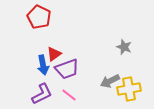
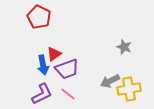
pink line: moved 1 px left, 1 px up
